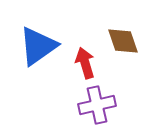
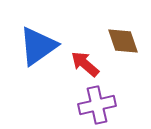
red arrow: moved 1 px down; rotated 32 degrees counterclockwise
